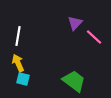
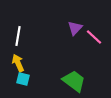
purple triangle: moved 5 px down
